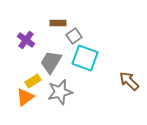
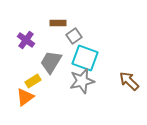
gray star: moved 22 px right, 11 px up
